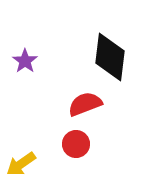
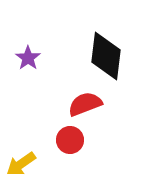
black diamond: moved 4 px left, 1 px up
purple star: moved 3 px right, 3 px up
red circle: moved 6 px left, 4 px up
